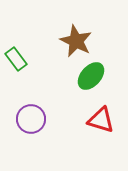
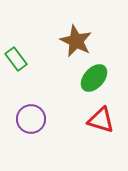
green ellipse: moved 3 px right, 2 px down
